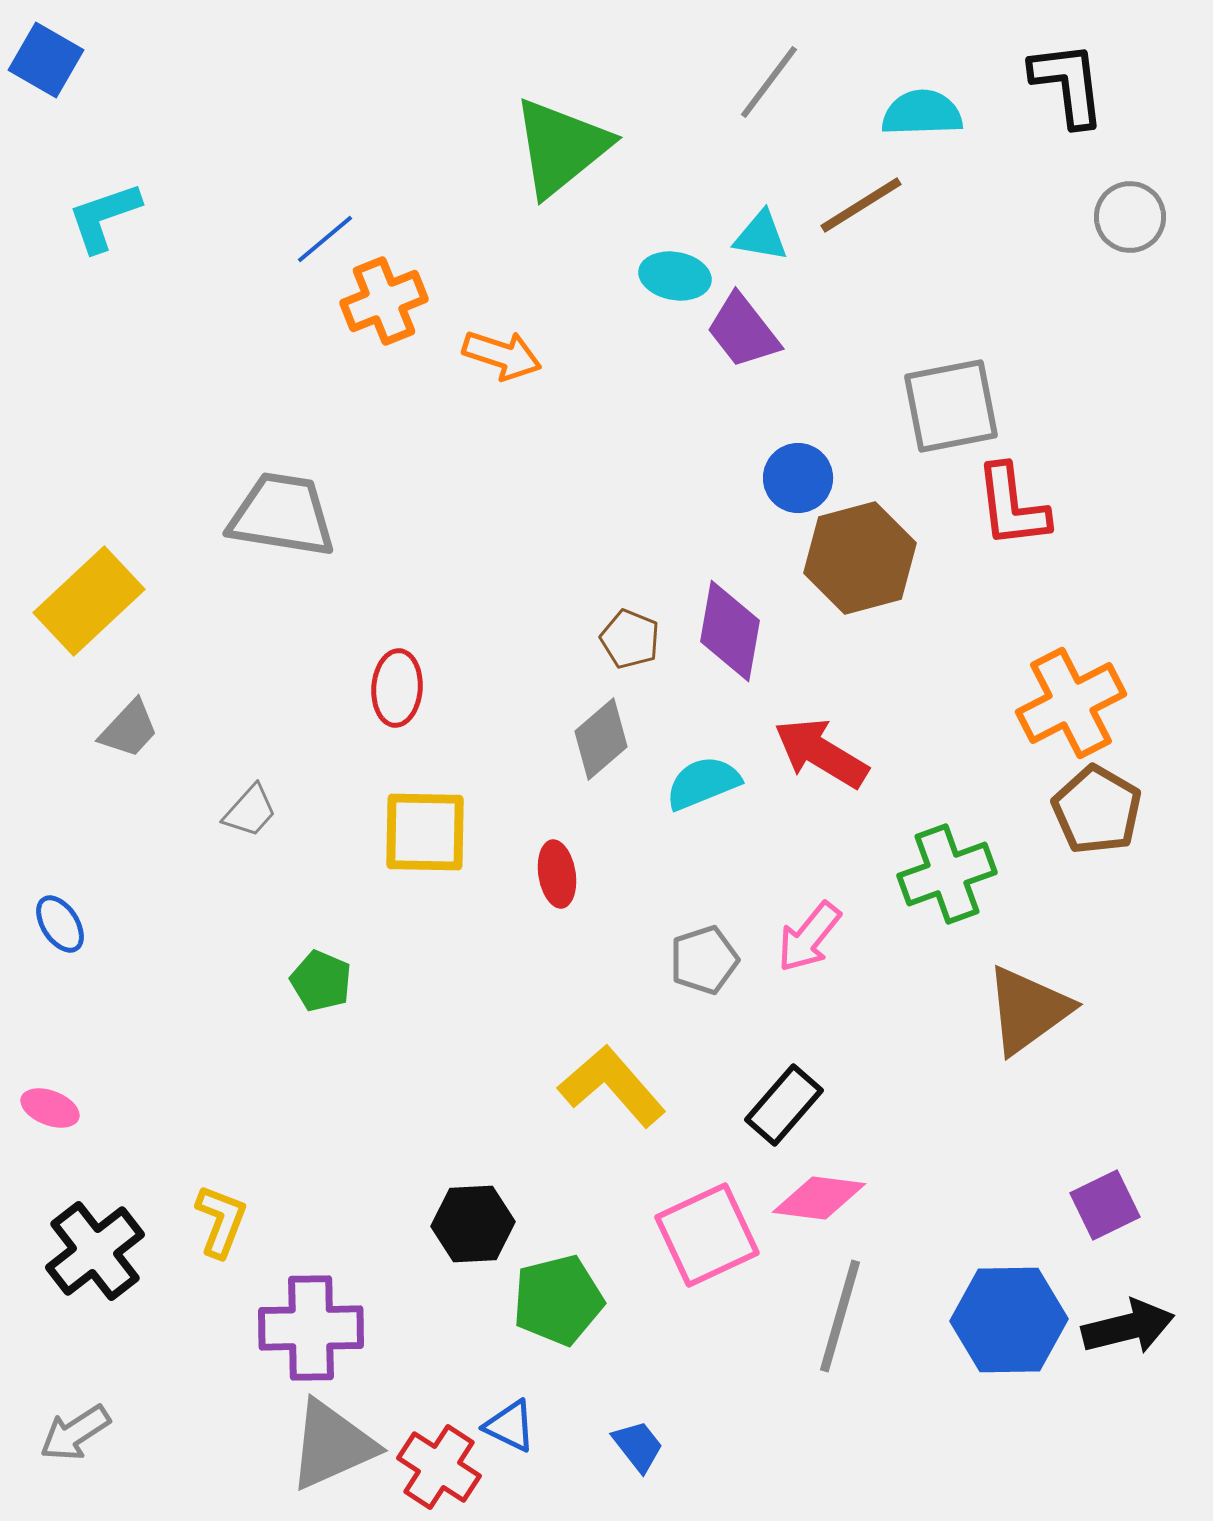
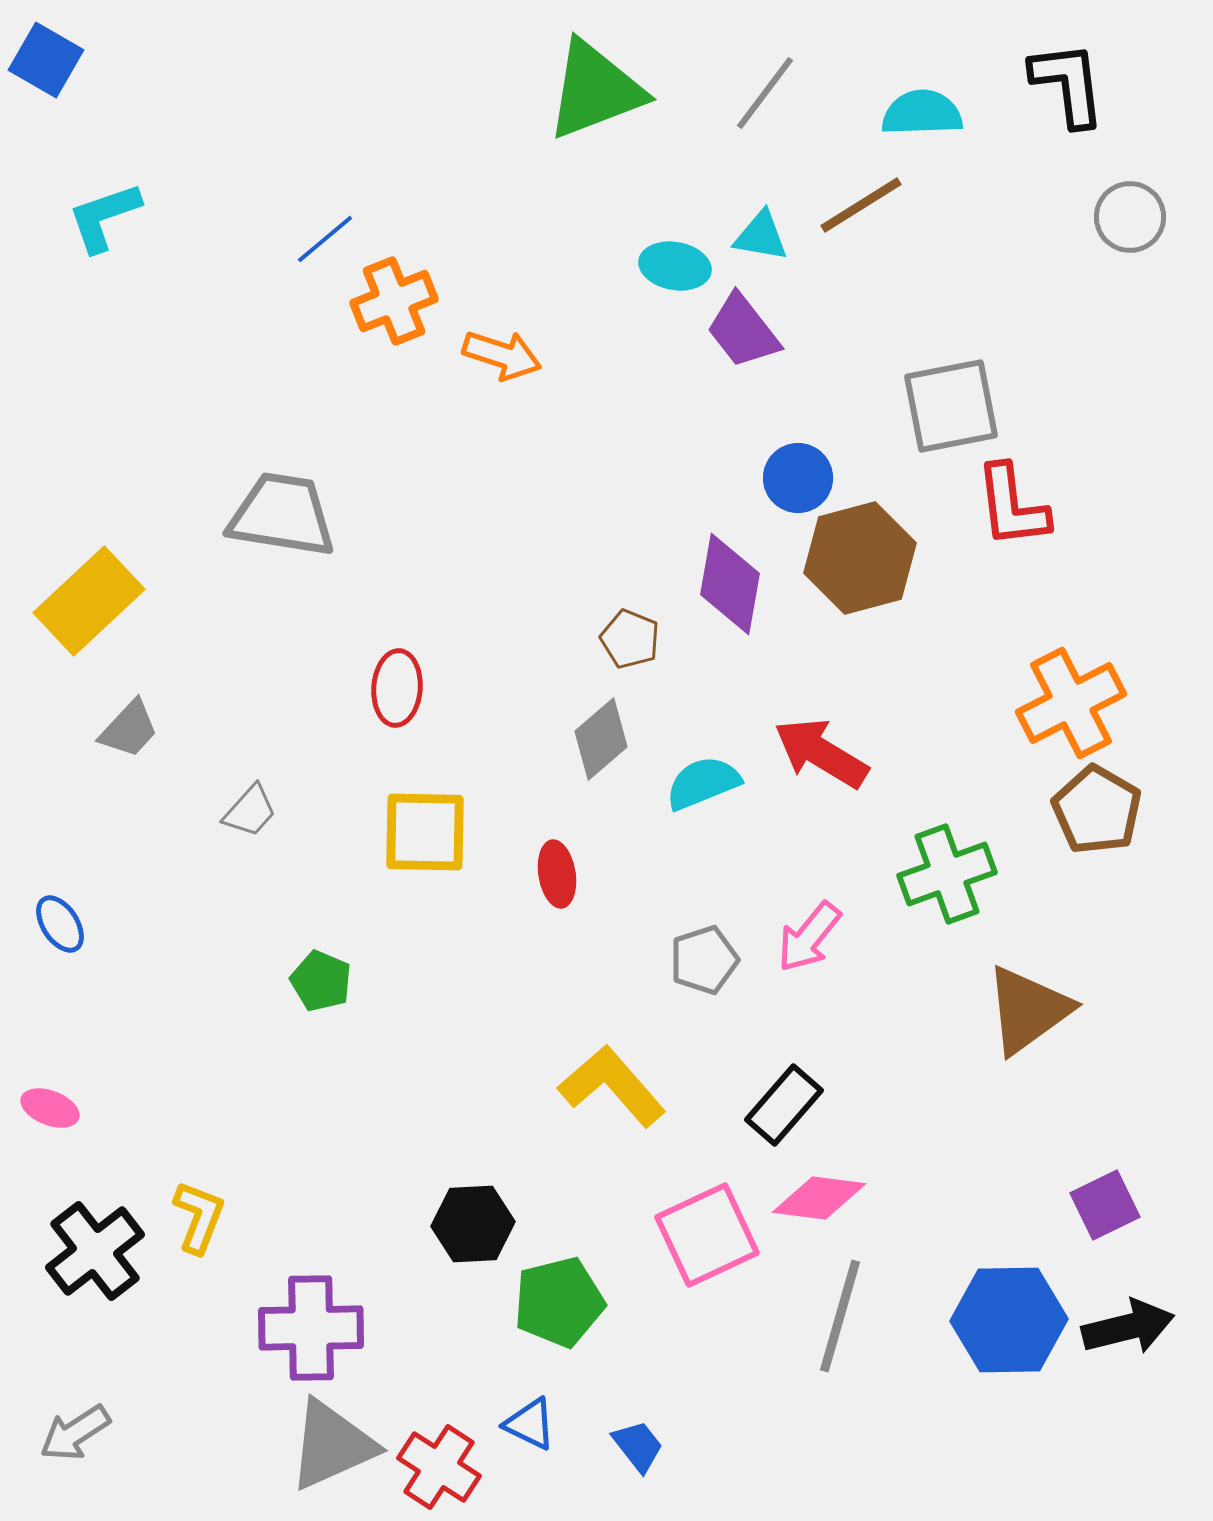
gray line at (769, 82): moved 4 px left, 11 px down
green triangle at (561, 147): moved 34 px right, 57 px up; rotated 18 degrees clockwise
cyan ellipse at (675, 276): moved 10 px up
orange cross at (384, 301): moved 10 px right
purple diamond at (730, 631): moved 47 px up
yellow L-shape at (221, 1221): moved 22 px left, 4 px up
green pentagon at (558, 1300): moved 1 px right, 2 px down
blue triangle at (510, 1426): moved 20 px right, 2 px up
